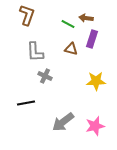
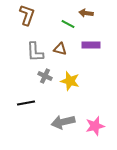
brown arrow: moved 5 px up
purple rectangle: moved 1 px left, 6 px down; rotated 72 degrees clockwise
brown triangle: moved 11 px left
yellow star: moved 26 px left; rotated 18 degrees clockwise
gray arrow: rotated 25 degrees clockwise
